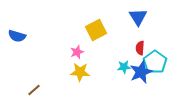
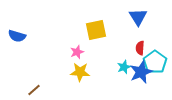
yellow square: rotated 15 degrees clockwise
cyan star: rotated 16 degrees counterclockwise
